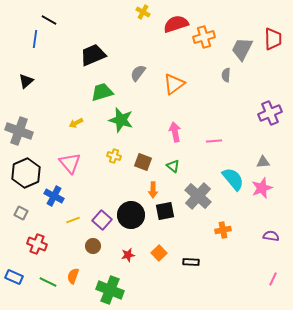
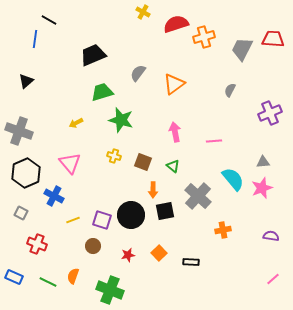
red trapezoid at (273, 39): rotated 85 degrees counterclockwise
gray semicircle at (226, 75): moved 4 px right, 15 px down; rotated 24 degrees clockwise
purple square at (102, 220): rotated 24 degrees counterclockwise
pink line at (273, 279): rotated 24 degrees clockwise
